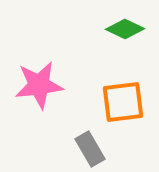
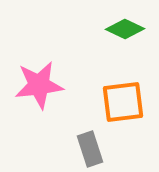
gray rectangle: rotated 12 degrees clockwise
